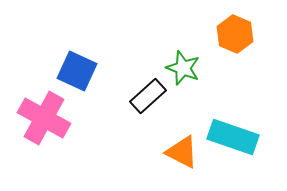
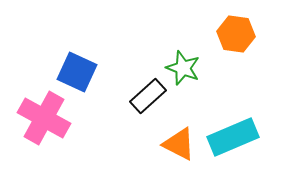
orange hexagon: moved 1 px right; rotated 15 degrees counterclockwise
blue square: moved 1 px down
cyan rectangle: rotated 42 degrees counterclockwise
orange triangle: moved 3 px left, 8 px up
